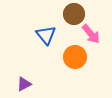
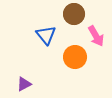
pink arrow: moved 5 px right, 2 px down; rotated 10 degrees clockwise
